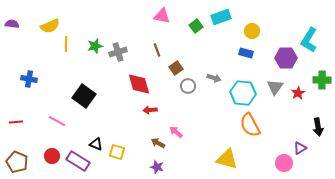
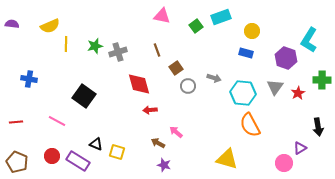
purple hexagon: rotated 20 degrees clockwise
purple star: moved 7 px right, 2 px up
